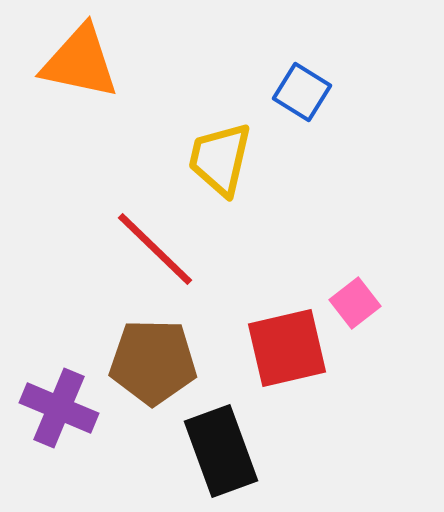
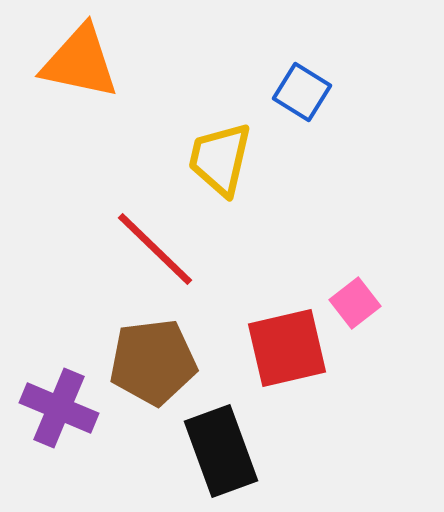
brown pentagon: rotated 8 degrees counterclockwise
